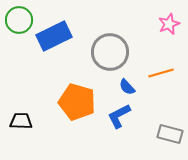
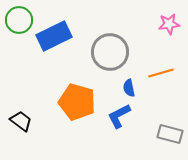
pink star: rotated 15 degrees clockwise
blue semicircle: moved 2 px right, 1 px down; rotated 30 degrees clockwise
black trapezoid: rotated 35 degrees clockwise
